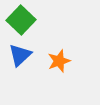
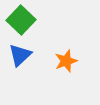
orange star: moved 7 px right
